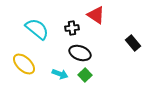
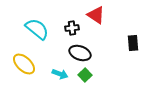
black rectangle: rotated 35 degrees clockwise
